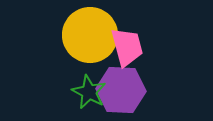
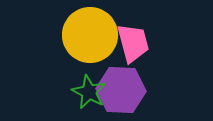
pink trapezoid: moved 6 px right, 4 px up
